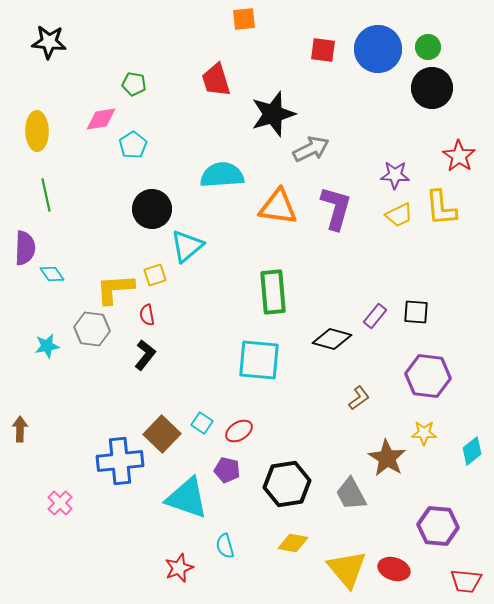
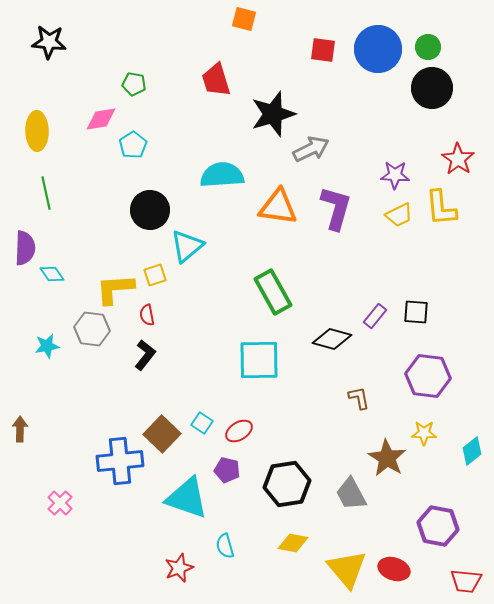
orange square at (244, 19): rotated 20 degrees clockwise
red star at (459, 156): moved 1 px left, 3 px down
green line at (46, 195): moved 2 px up
black circle at (152, 209): moved 2 px left, 1 px down
green rectangle at (273, 292): rotated 24 degrees counterclockwise
cyan square at (259, 360): rotated 6 degrees counterclockwise
brown L-shape at (359, 398): rotated 65 degrees counterclockwise
purple hexagon at (438, 526): rotated 6 degrees clockwise
